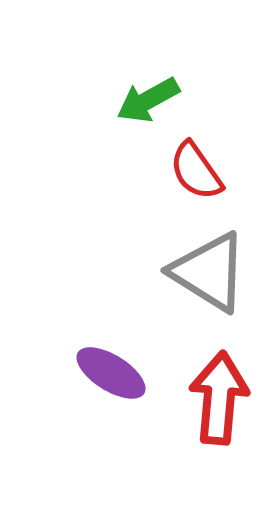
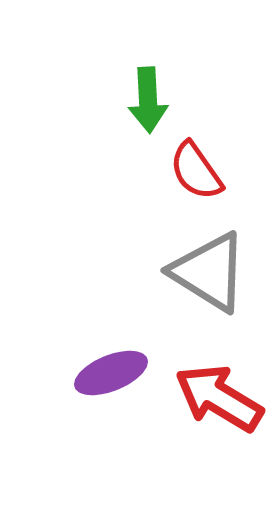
green arrow: rotated 64 degrees counterclockwise
purple ellipse: rotated 54 degrees counterclockwise
red arrow: rotated 64 degrees counterclockwise
